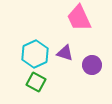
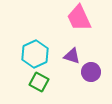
purple triangle: moved 7 px right, 3 px down
purple circle: moved 1 px left, 7 px down
green square: moved 3 px right
